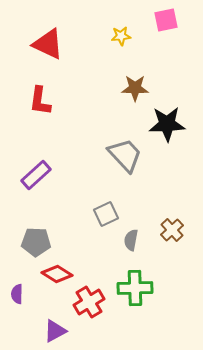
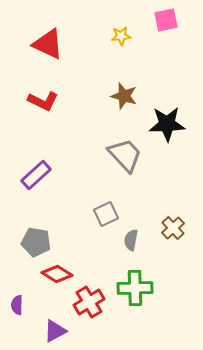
brown star: moved 11 px left, 8 px down; rotated 16 degrees clockwise
red L-shape: moved 3 px right; rotated 72 degrees counterclockwise
brown cross: moved 1 px right, 2 px up
gray pentagon: rotated 8 degrees clockwise
purple semicircle: moved 11 px down
